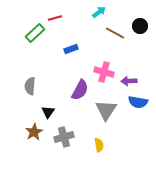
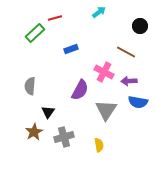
brown line: moved 11 px right, 19 px down
pink cross: rotated 12 degrees clockwise
